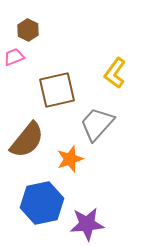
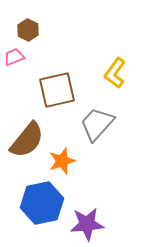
orange star: moved 8 px left, 2 px down
